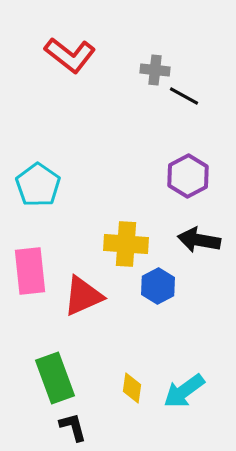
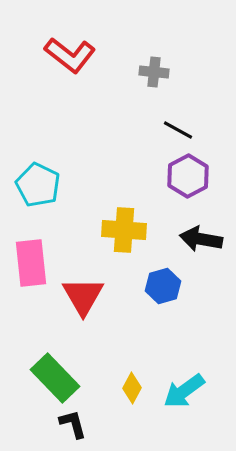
gray cross: moved 1 px left, 2 px down
black line: moved 6 px left, 34 px down
cyan pentagon: rotated 9 degrees counterclockwise
black arrow: moved 2 px right, 1 px up
yellow cross: moved 2 px left, 14 px up
pink rectangle: moved 1 px right, 8 px up
blue hexagon: moved 5 px right; rotated 12 degrees clockwise
red triangle: rotated 36 degrees counterclockwise
green rectangle: rotated 24 degrees counterclockwise
yellow diamond: rotated 20 degrees clockwise
black L-shape: moved 3 px up
